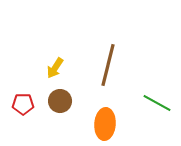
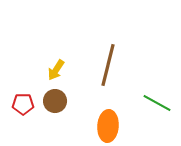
yellow arrow: moved 1 px right, 2 px down
brown circle: moved 5 px left
orange ellipse: moved 3 px right, 2 px down
